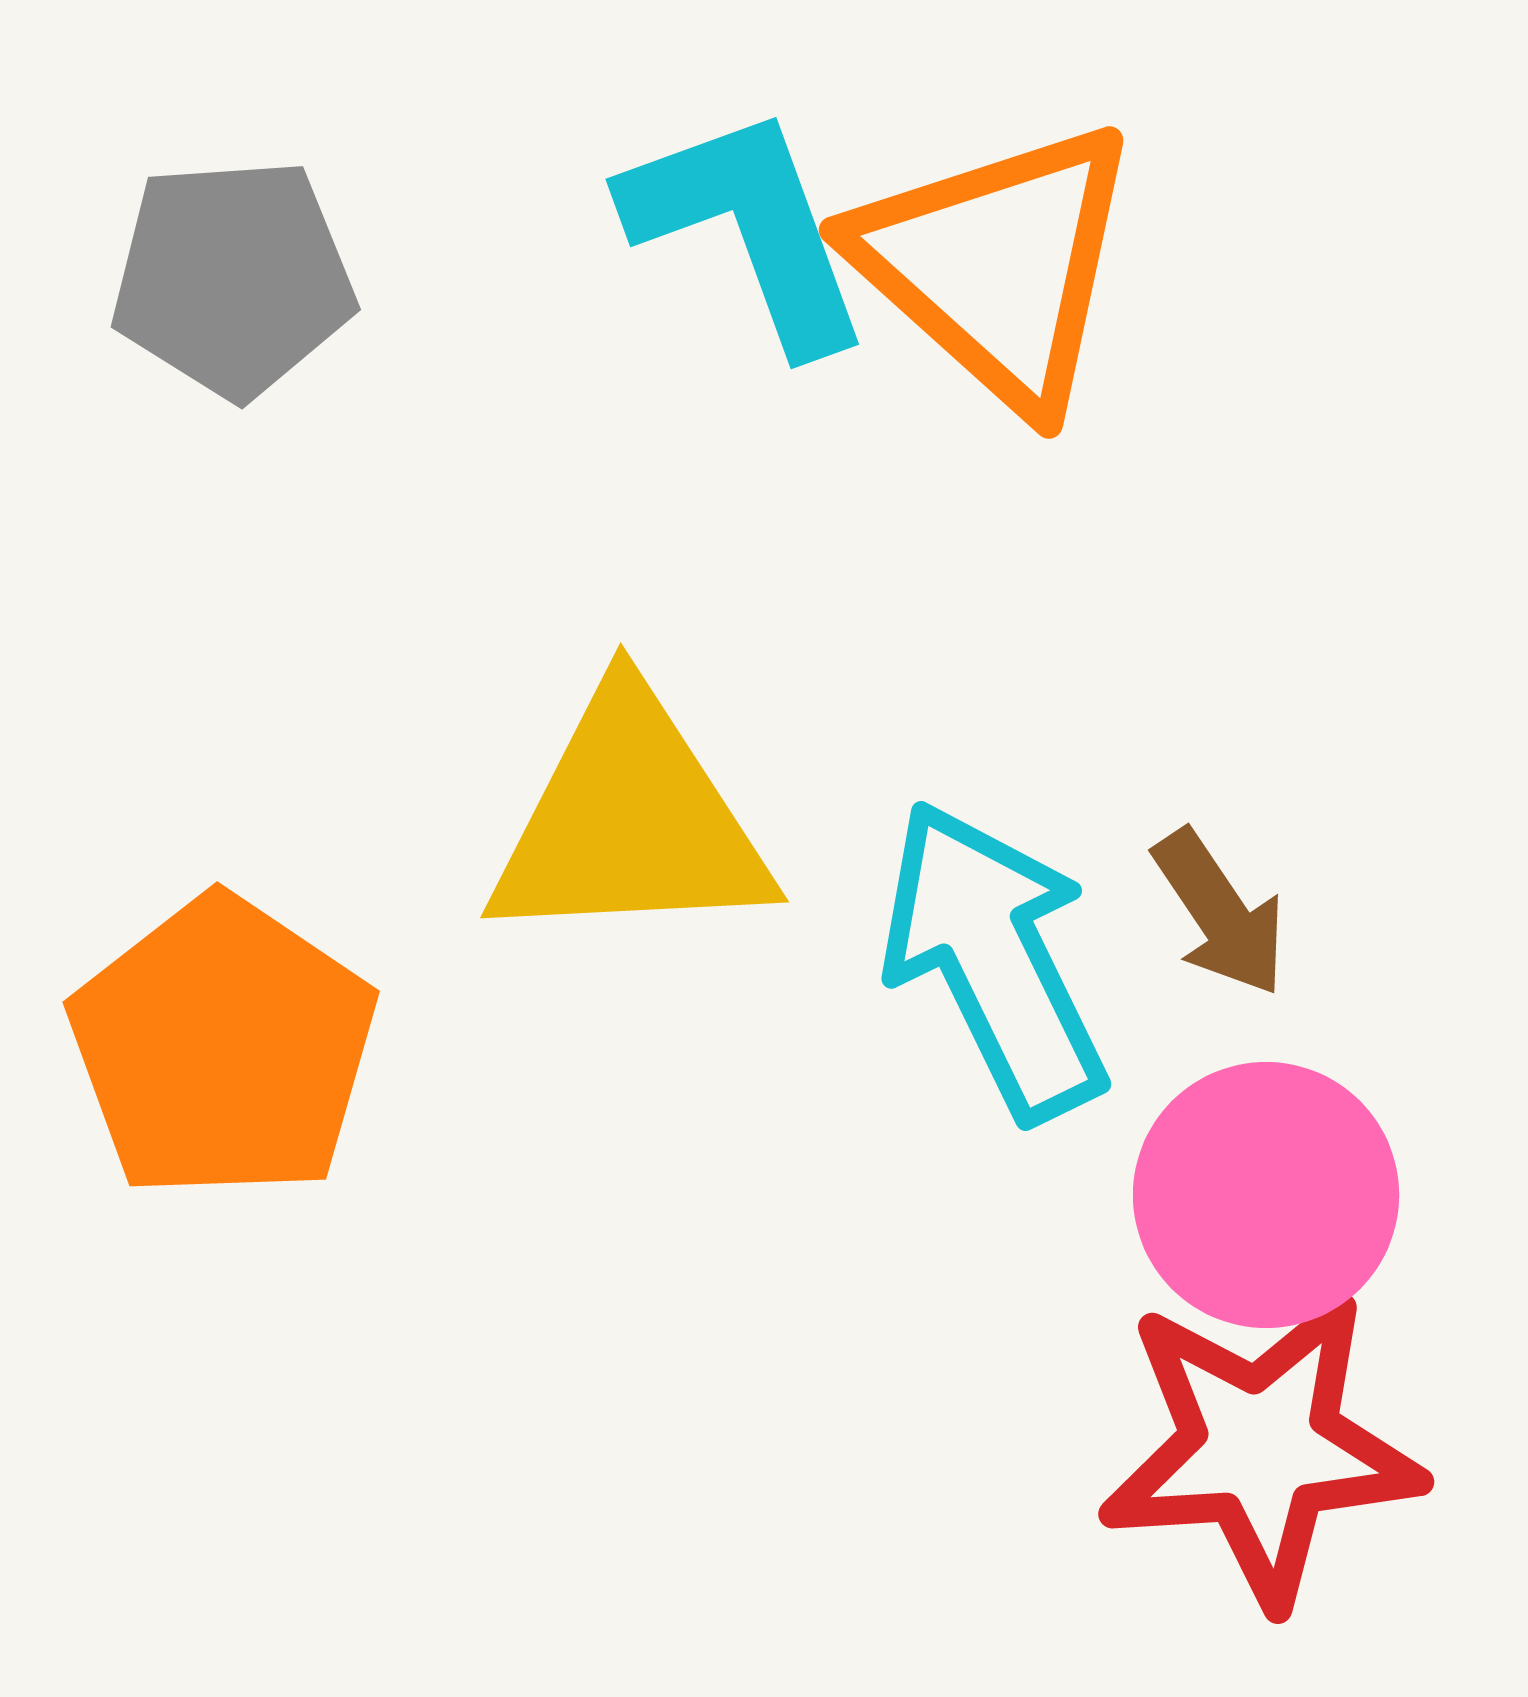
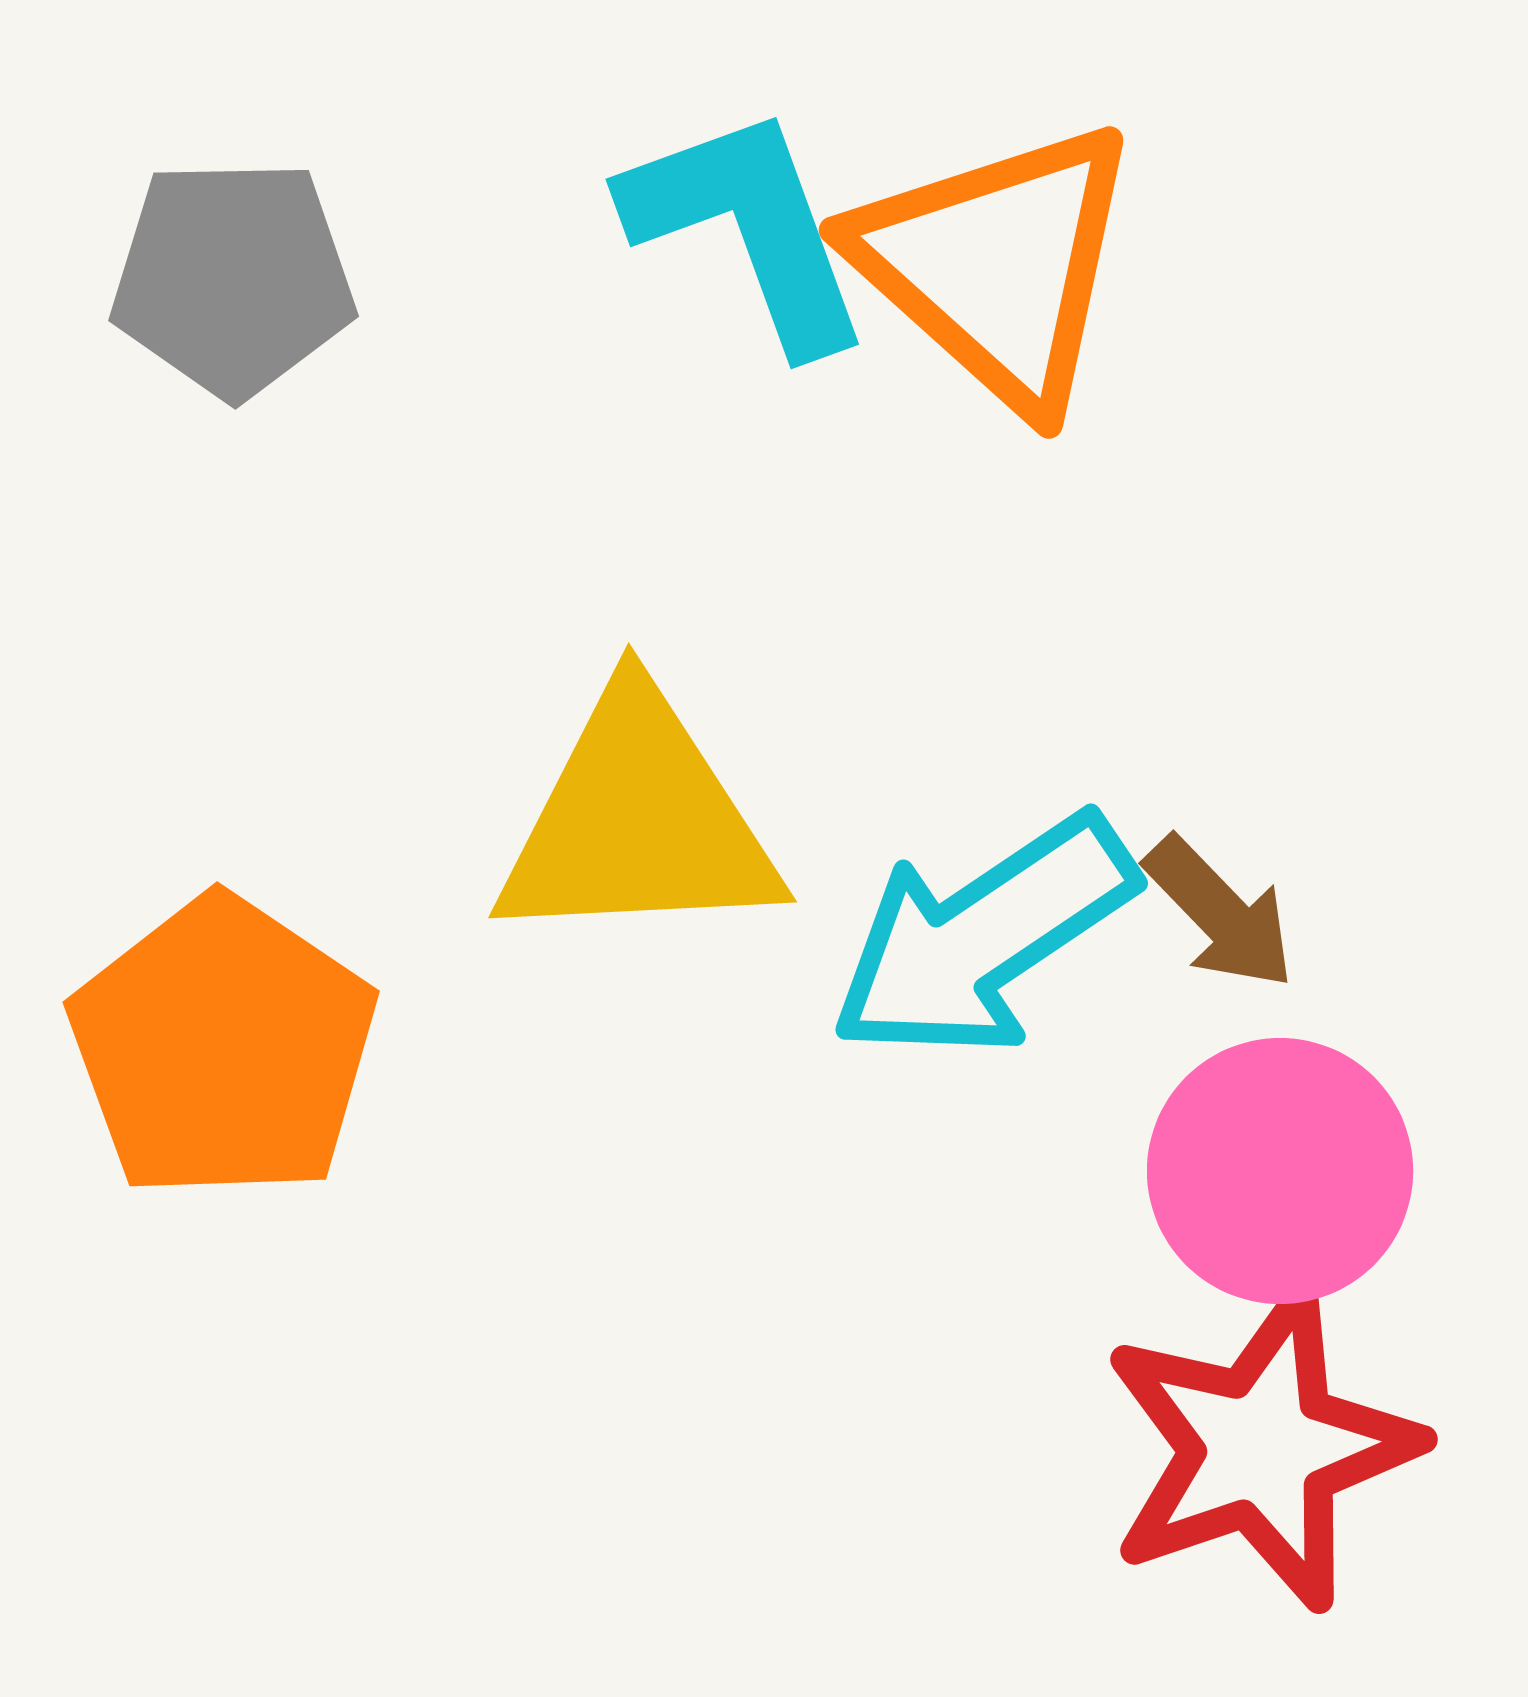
gray pentagon: rotated 3 degrees clockwise
yellow triangle: moved 8 px right
brown arrow: rotated 10 degrees counterclockwise
cyan arrow: moved 11 px left, 23 px up; rotated 98 degrees counterclockwise
pink circle: moved 14 px right, 24 px up
red star: rotated 15 degrees counterclockwise
